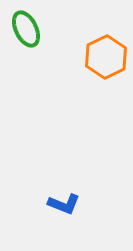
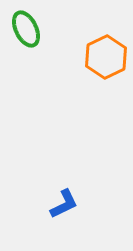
blue L-shape: rotated 48 degrees counterclockwise
